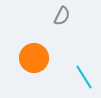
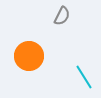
orange circle: moved 5 px left, 2 px up
